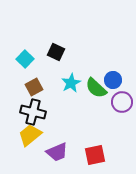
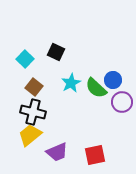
brown square: rotated 24 degrees counterclockwise
